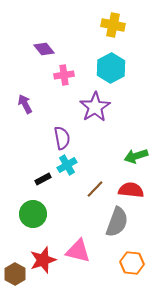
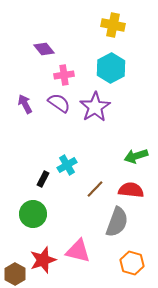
purple semicircle: moved 3 px left, 35 px up; rotated 45 degrees counterclockwise
black rectangle: rotated 35 degrees counterclockwise
orange hexagon: rotated 10 degrees clockwise
